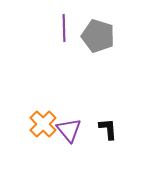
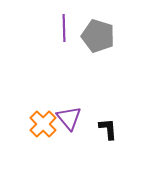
purple triangle: moved 12 px up
